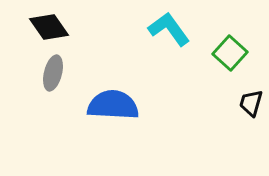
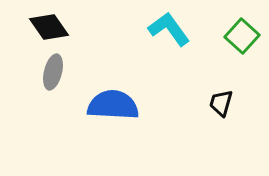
green square: moved 12 px right, 17 px up
gray ellipse: moved 1 px up
black trapezoid: moved 30 px left
